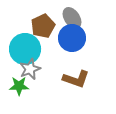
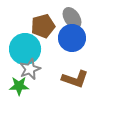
brown pentagon: rotated 10 degrees clockwise
brown L-shape: moved 1 px left
